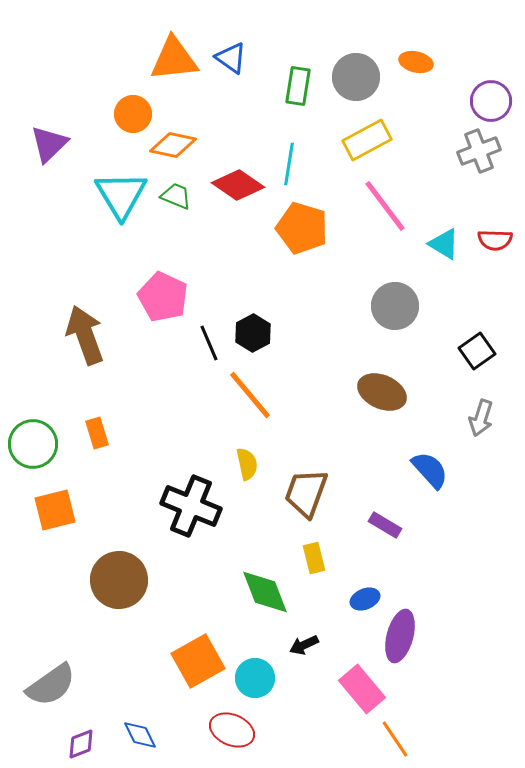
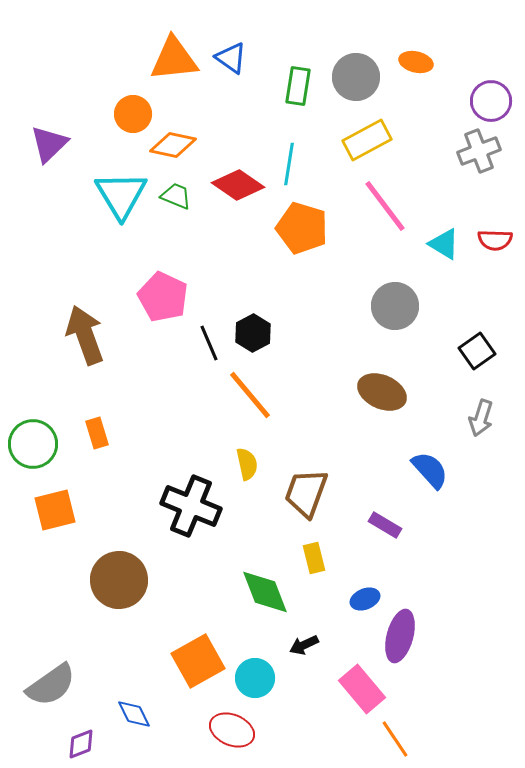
blue diamond at (140, 735): moved 6 px left, 21 px up
